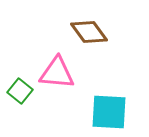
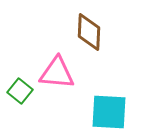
brown diamond: rotated 39 degrees clockwise
